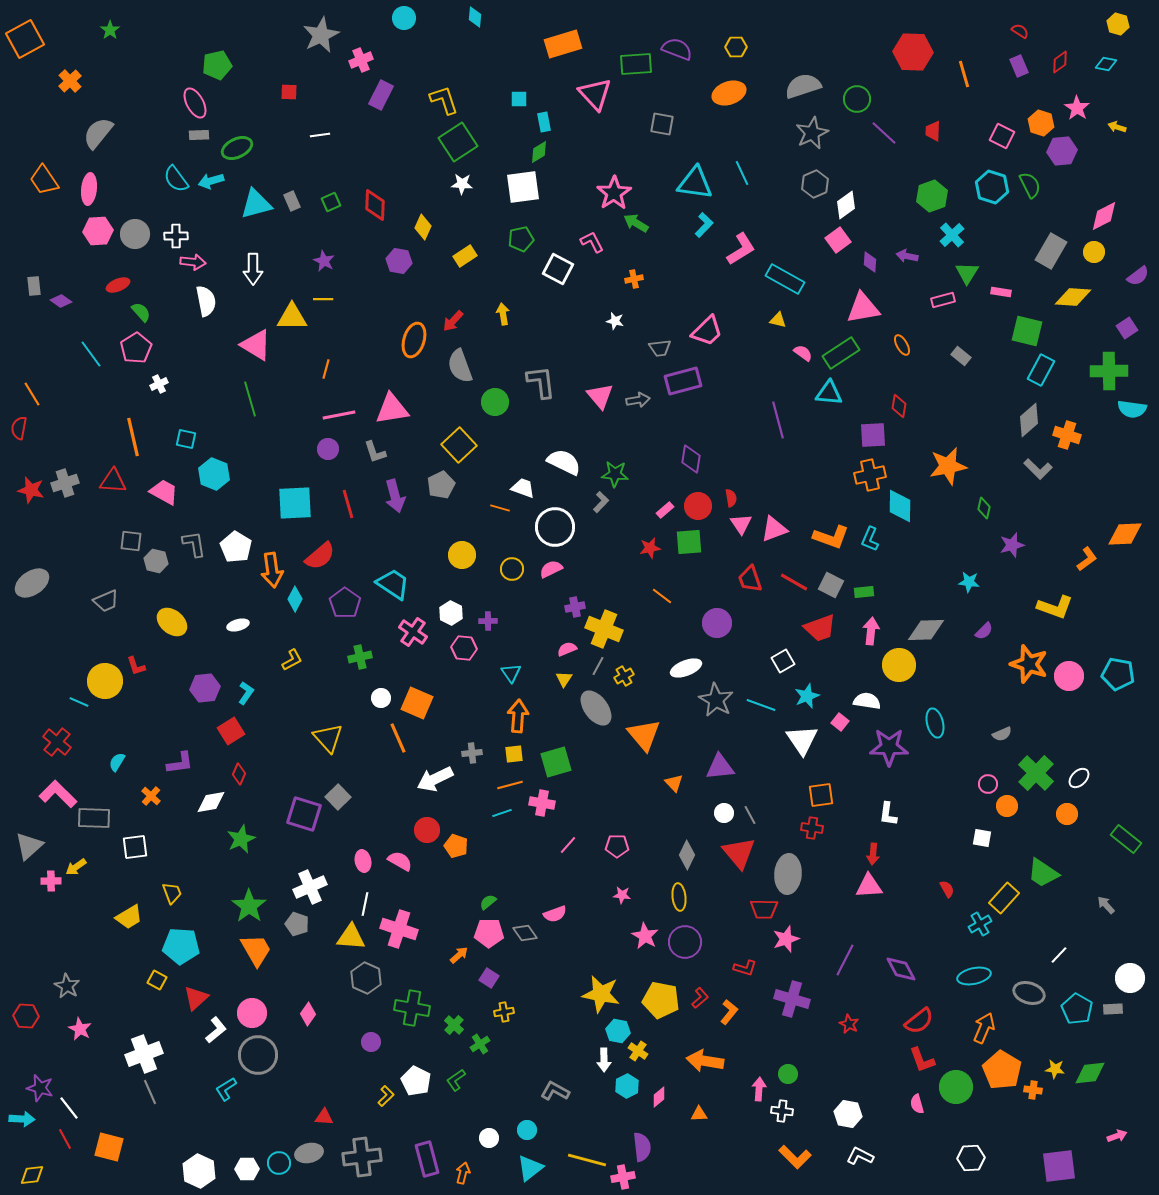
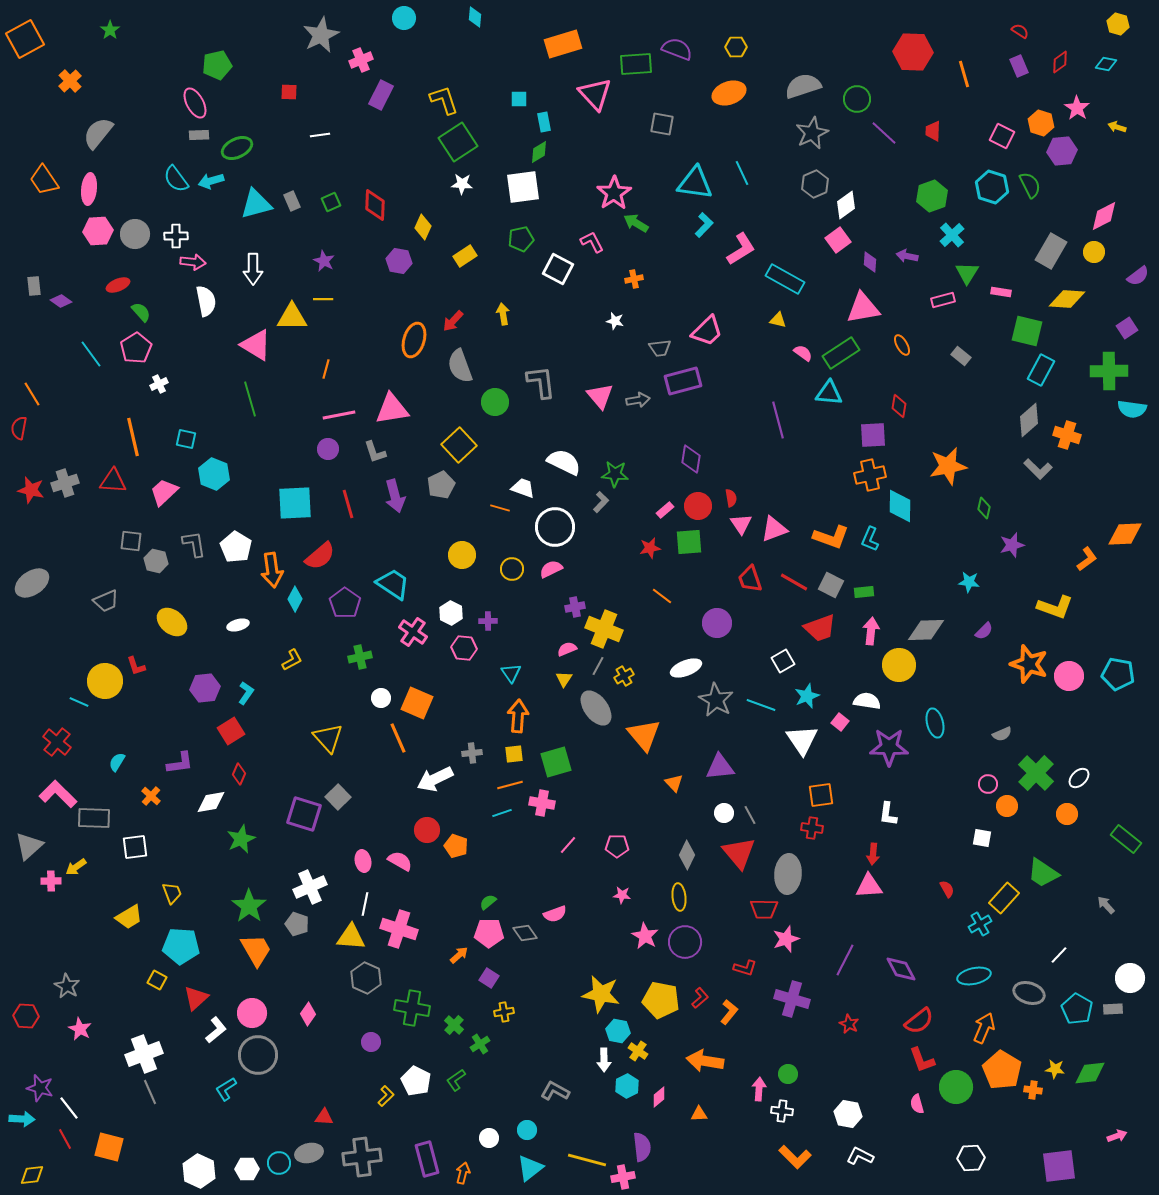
yellow diamond at (1073, 297): moved 6 px left, 2 px down
pink trapezoid at (164, 492): rotated 72 degrees counterclockwise
